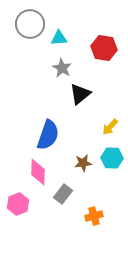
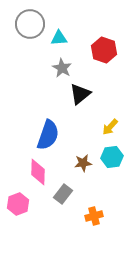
red hexagon: moved 2 px down; rotated 10 degrees clockwise
cyan hexagon: moved 1 px up; rotated 10 degrees counterclockwise
